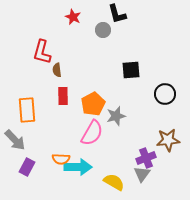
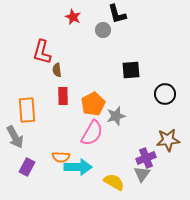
gray arrow: moved 3 px up; rotated 15 degrees clockwise
orange semicircle: moved 2 px up
